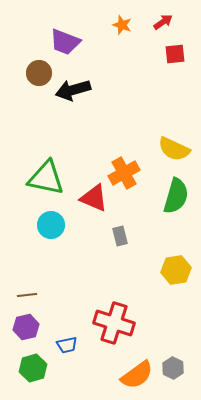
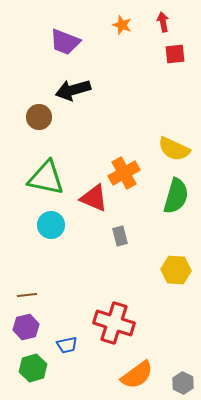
red arrow: rotated 66 degrees counterclockwise
brown circle: moved 44 px down
yellow hexagon: rotated 12 degrees clockwise
gray hexagon: moved 10 px right, 15 px down
